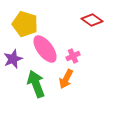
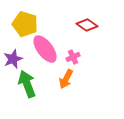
red diamond: moved 5 px left, 5 px down
pink cross: moved 1 px down
green arrow: moved 9 px left
